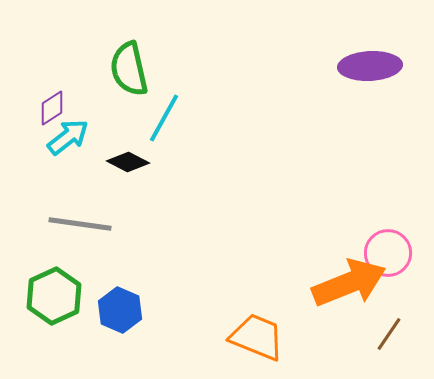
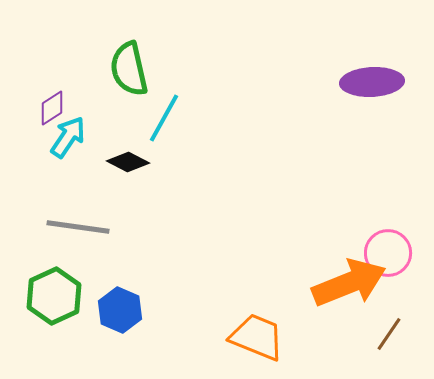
purple ellipse: moved 2 px right, 16 px down
cyan arrow: rotated 18 degrees counterclockwise
gray line: moved 2 px left, 3 px down
